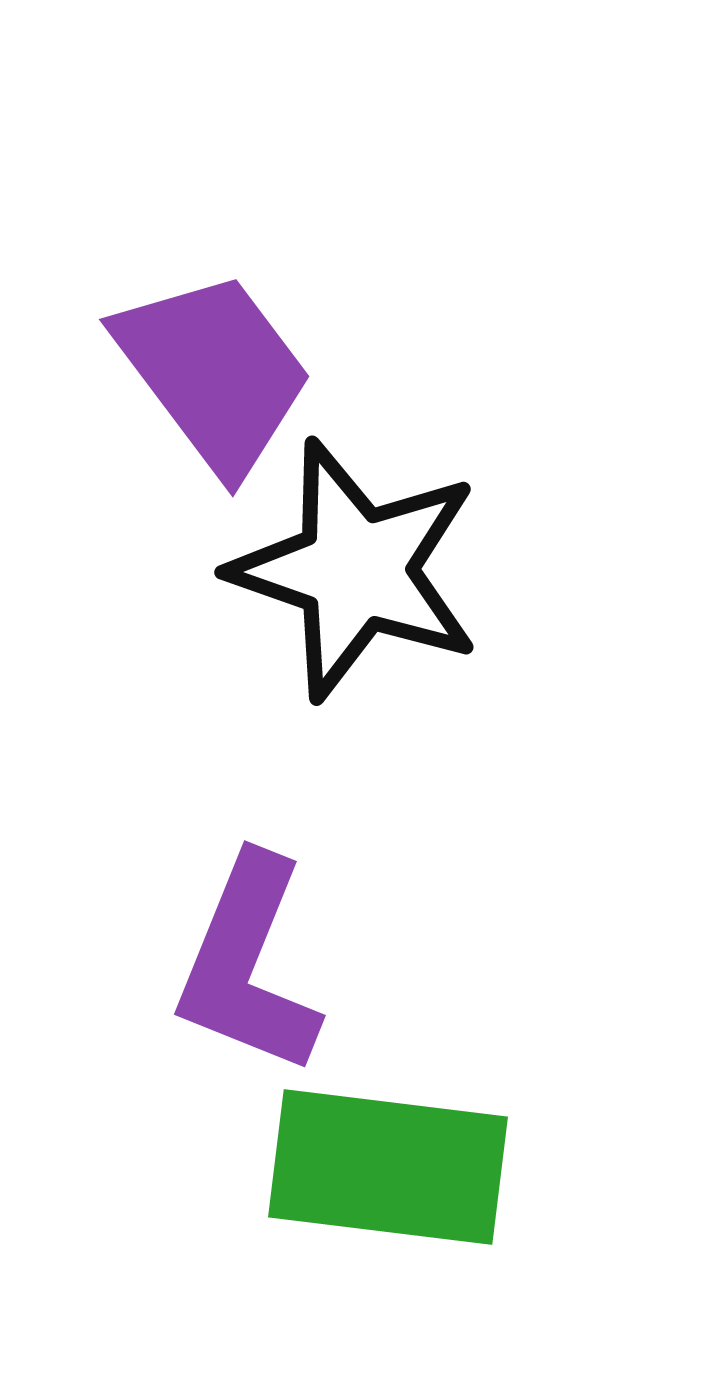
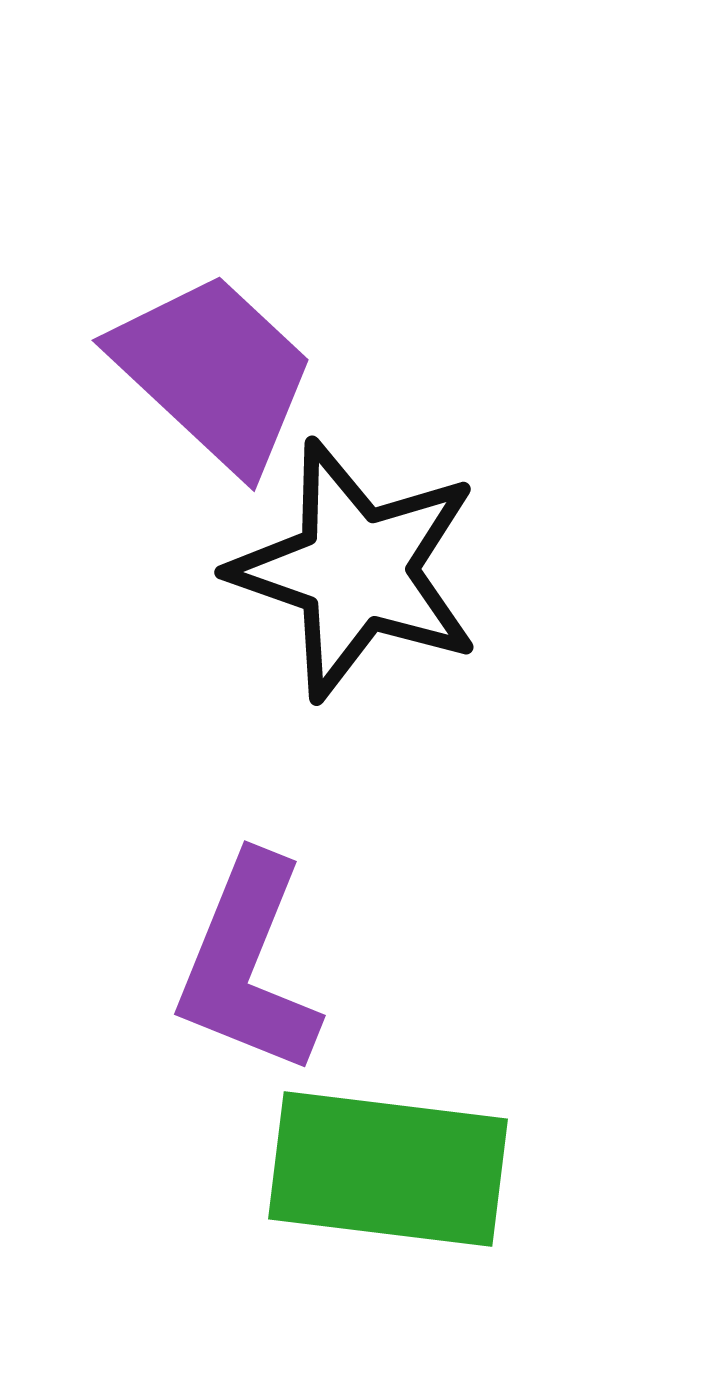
purple trapezoid: rotated 10 degrees counterclockwise
green rectangle: moved 2 px down
